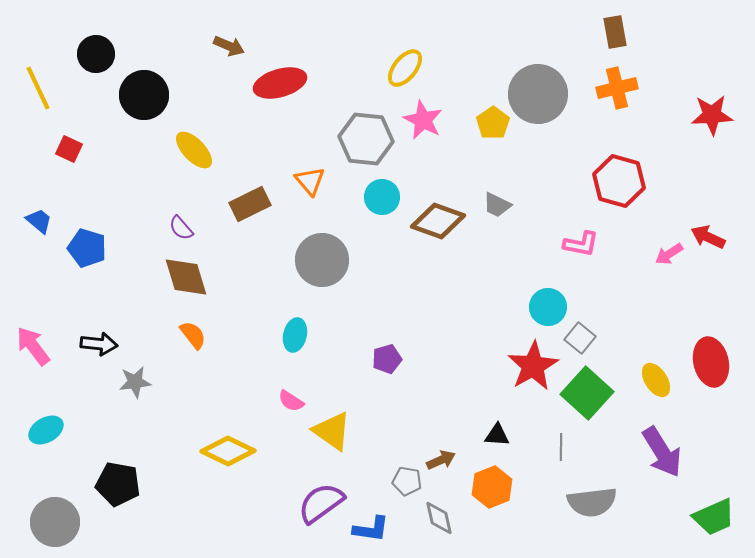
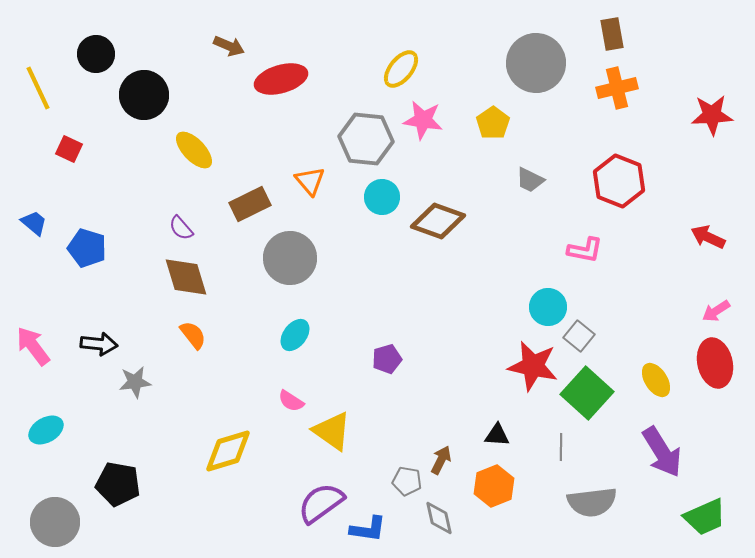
brown rectangle at (615, 32): moved 3 px left, 2 px down
yellow ellipse at (405, 68): moved 4 px left, 1 px down
red ellipse at (280, 83): moved 1 px right, 4 px up
gray circle at (538, 94): moved 2 px left, 31 px up
pink star at (423, 120): rotated 18 degrees counterclockwise
red hexagon at (619, 181): rotated 6 degrees clockwise
gray trapezoid at (497, 205): moved 33 px right, 25 px up
blue trapezoid at (39, 221): moved 5 px left, 2 px down
pink L-shape at (581, 244): moved 4 px right, 6 px down
pink arrow at (669, 254): moved 47 px right, 57 px down
gray circle at (322, 260): moved 32 px left, 2 px up
cyan ellipse at (295, 335): rotated 24 degrees clockwise
gray square at (580, 338): moved 1 px left, 2 px up
red ellipse at (711, 362): moved 4 px right, 1 px down
red star at (533, 366): rotated 30 degrees counterclockwise
yellow diamond at (228, 451): rotated 42 degrees counterclockwise
brown arrow at (441, 460): rotated 40 degrees counterclockwise
orange hexagon at (492, 487): moved 2 px right, 1 px up
green trapezoid at (714, 517): moved 9 px left
blue L-shape at (371, 529): moved 3 px left
